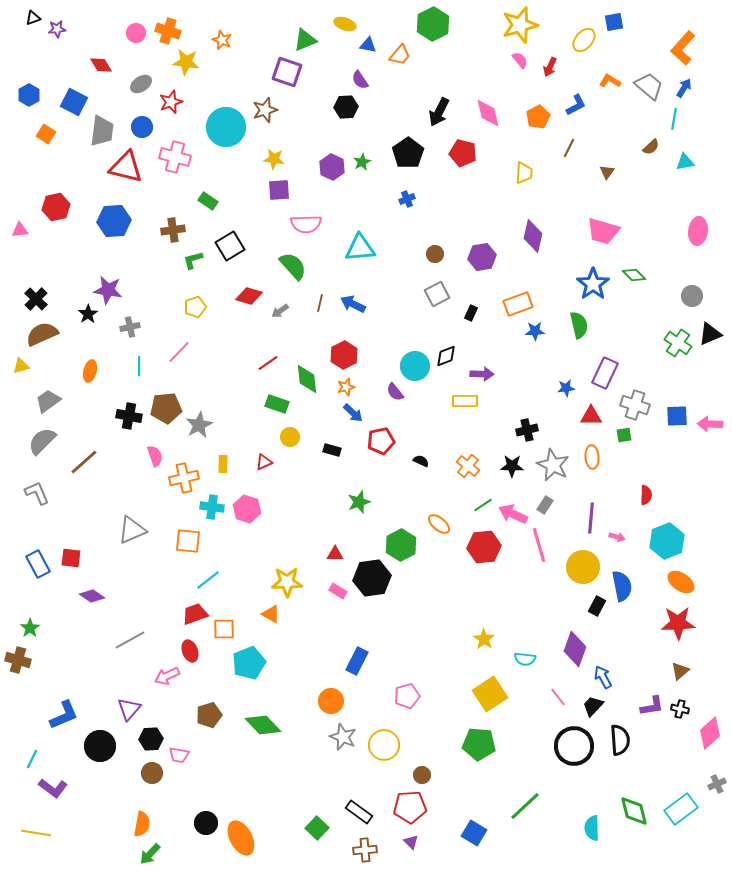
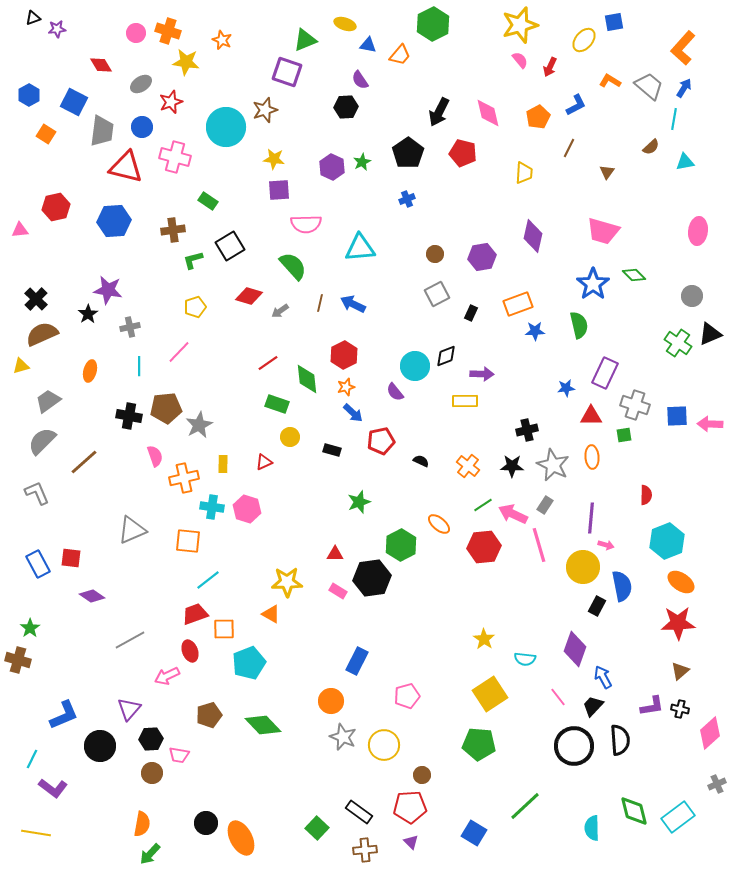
pink arrow at (617, 537): moved 11 px left, 8 px down
cyan rectangle at (681, 809): moved 3 px left, 8 px down
